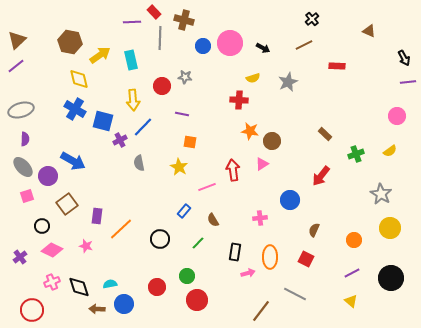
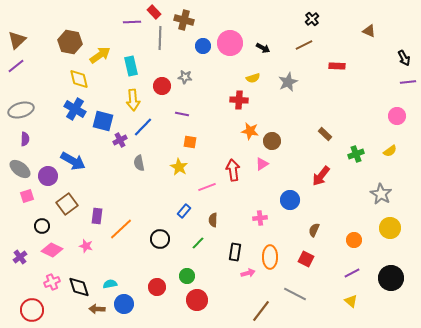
cyan rectangle at (131, 60): moved 6 px down
gray ellipse at (23, 167): moved 3 px left, 2 px down; rotated 10 degrees counterclockwise
brown semicircle at (213, 220): rotated 32 degrees clockwise
